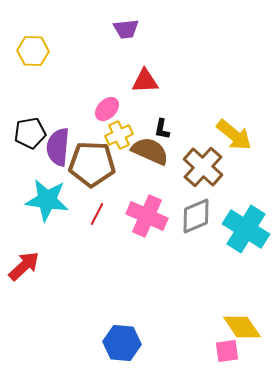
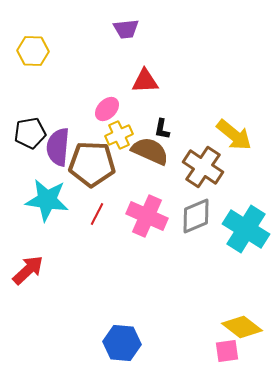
brown cross: rotated 9 degrees counterclockwise
red arrow: moved 4 px right, 4 px down
yellow diamond: rotated 18 degrees counterclockwise
